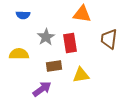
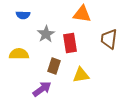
gray star: moved 3 px up
brown rectangle: rotated 63 degrees counterclockwise
